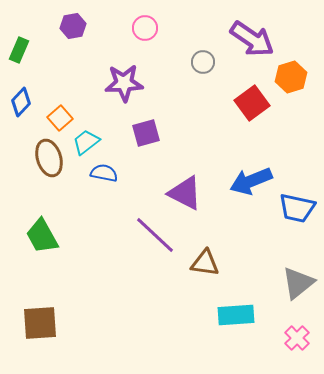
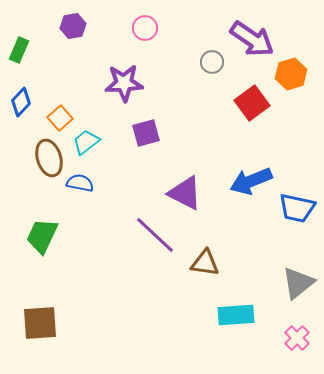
gray circle: moved 9 px right
orange hexagon: moved 3 px up
blue semicircle: moved 24 px left, 10 px down
green trapezoid: rotated 54 degrees clockwise
